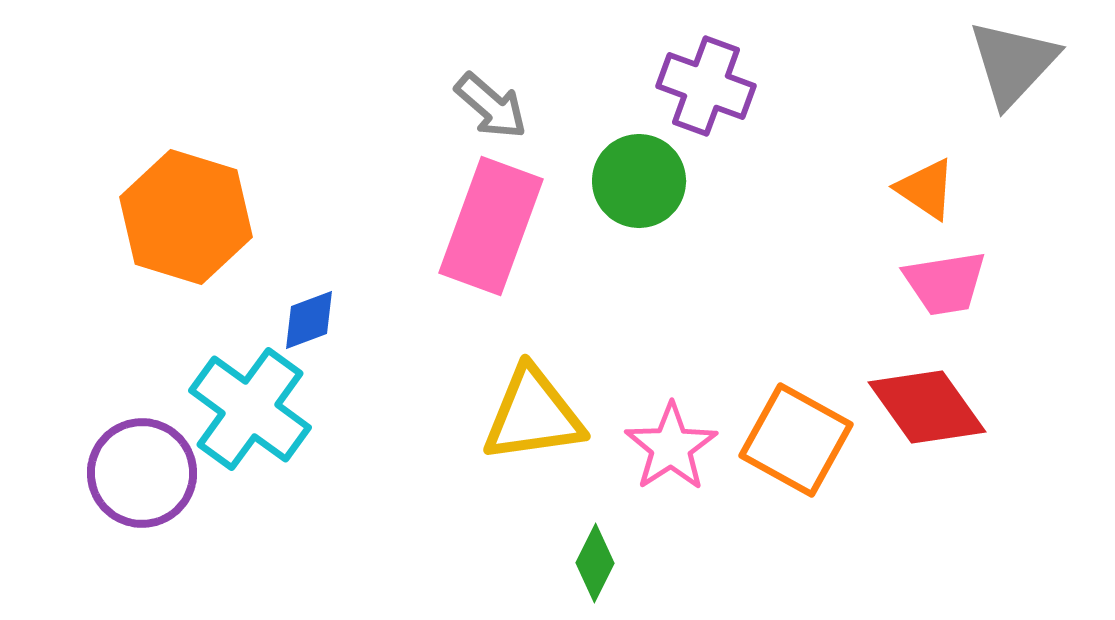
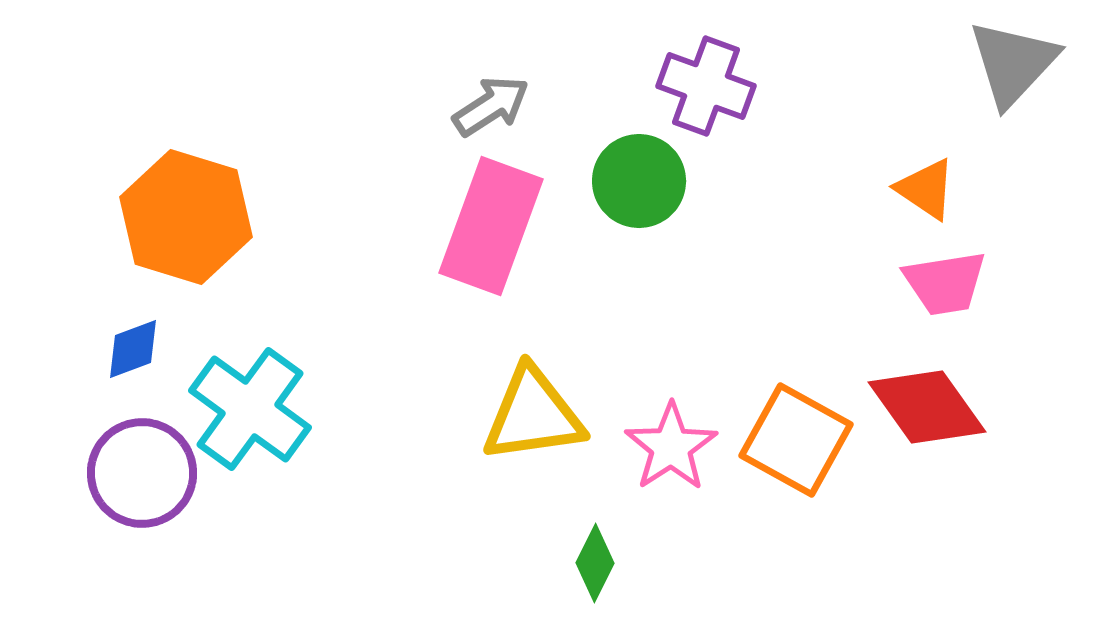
gray arrow: rotated 74 degrees counterclockwise
blue diamond: moved 176 px left, 29 px down
